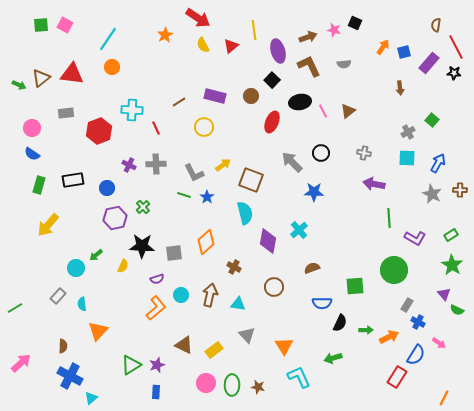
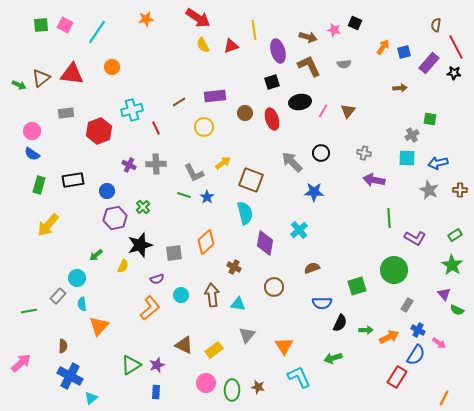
orange star at (165, 35): moved 19 px left, 16 px up; rotated 21 degrees clockwise
brown arrow at (308, 37): rotated 36 degrees clockwise
cyan line at (108, 39): moved 11 px left, 7 px up
red triangle at (231, 46): rotated 21 degrees clockwise
black square at (272, 80): moved 2 px down; rotated 28 degrees clockwise
brown arrow at (400, 88): rotated 88 degrees counterclockwise
purple rectangle at (215, 96): rotated 20 degrees counterclockwise
brown circle at (251, 96): moved 6 px left, 17 px down
cyan cross at (132, 110): rotated 20 degrees counterclockwise
pink line at (323, 111): rotated 56 degrees clockwise
brown triangle at (348, 111): rotated 14 degrees counterclockwise
green square at (432, 120): moved 2 px left, 1 px up; rotated 32 degrees counterclockwise
red ellipse at (272, 122): moved 3 px up; rotated 40 degrees counterclockwise
pink circle at (32, 128): moved 3 px down
gray cross at (408, 132): moved 4 px right, 3 px down
blue arrow at (438, 163): rotated 132 degrees counterclockwise
yellow arrow at (223, 165): moved 2 px up
purple arrow at (374, 184): moved 4 px up
blue circle at (107, 188): moved 3 px down
gray star at (432, 194): moved 3 px left, 4 px up
green rectangle at (451, 235): moved 4 px right
purple diamond at (268, 241): moved 3 px left, 2 px down
black star at (142, 246): moved 2 px left, 1 px up; rotated 20 degrees counterclockwise
cyan circle at (76, 268): moved 1 px right, 10 px down
green square at (355, 286): moved 2 px right; rotated 12 degrees counterclockwise
brown arrow at (210, 295): moved 2 px right; rotated 20 degrees counterclockwise
green line at (15, 308): moved 14 px right, 3 px down; rotated 21 degrees clockwise
orange L-shape at (156, 308): moved 6 px left
blue cross at (418, 322): moved 8 px down
orange triangle at (98, 331): moved 1 px right, 5 px up
gray triangle at (247, 335): rotated 24 degrees clockwise
green ellipse at (232, 385): moved 5 px down
